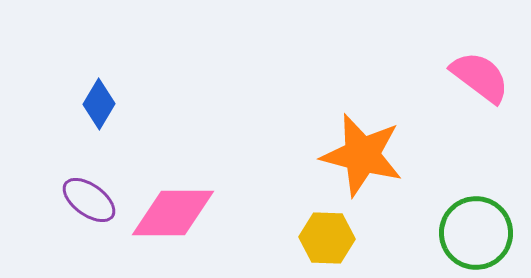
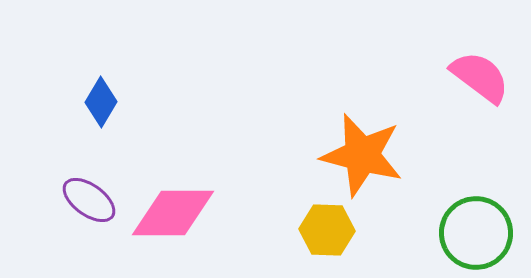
blue diamond: moved 2 px right, 2 px up
yellow hexagon: moved 8 px up
